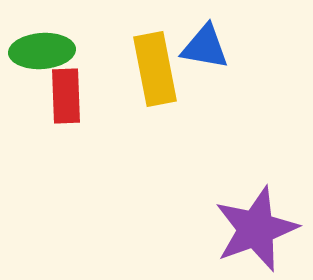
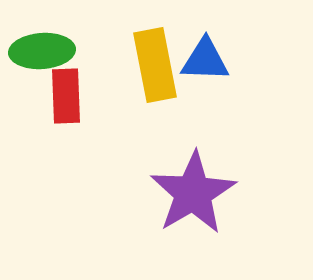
blue triangle: moved 13 px down; rotated 8 degrees counterclockwise
yellow rectangle: moved 4 px up
purple star: moved 63 px left, 36 px up; rotated 10 degrees counterclockwise
